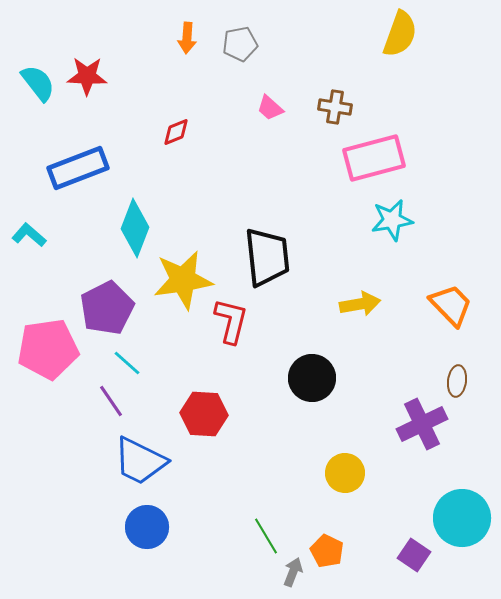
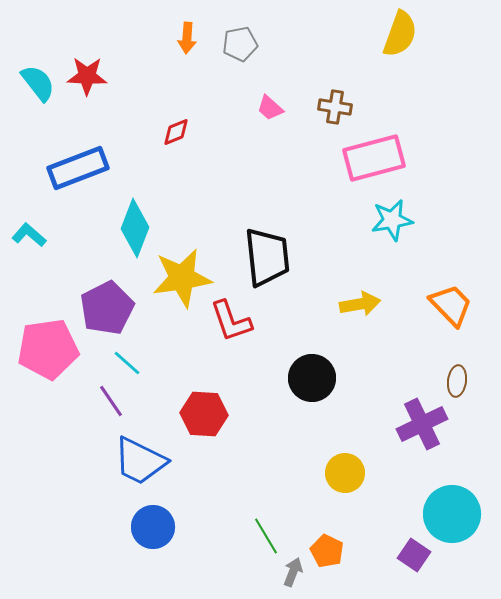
yellow star: moved 1 px left, 2 px up
red L-shape: rotated 147 degrees clockwise
cyan circle: moved 10 px left, 4 px up
blue circle: moved 6 px right
